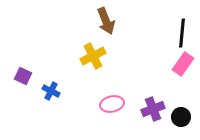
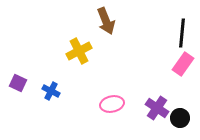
yellow cross: moved 14 px left, 5 px up
purple square: moved 5 px left, 7 px down
purple cross: moved 4 px right, 1 px up; rotated 35 degrees counterclockwise
black circle: moved 1 px left, 1 px down
